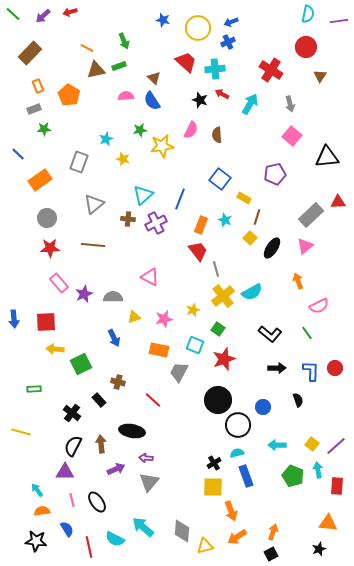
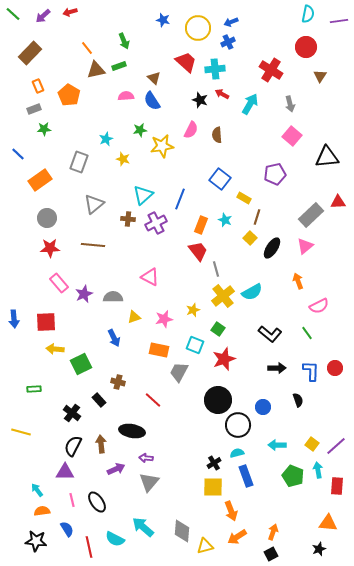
orange line at (87, 48): rotated 24 degrees clockwise
